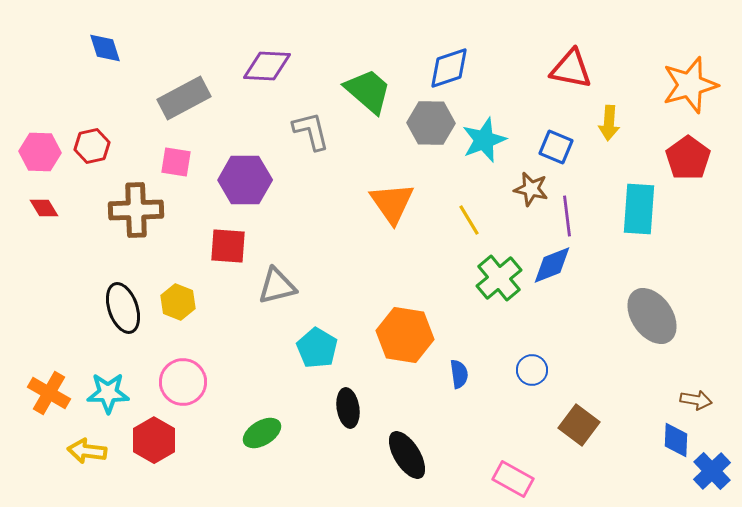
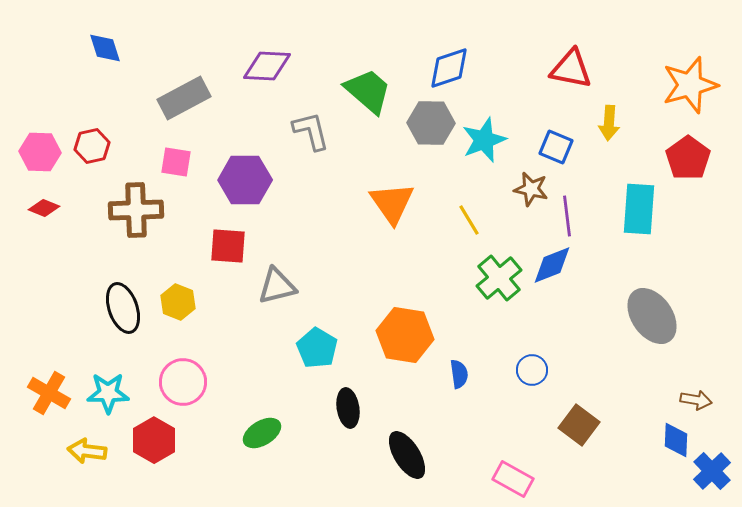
red diamond at (44, 208): rotated 36 degrees counterclockwise
